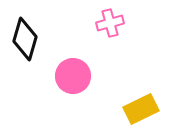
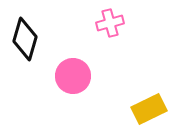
yellow rectangle: moved 8 px right
